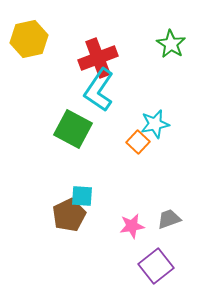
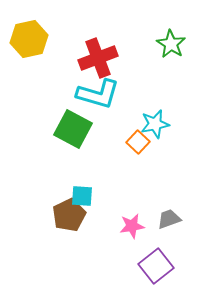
cyan L-shape: moved 1 px left, 4 px down; rotated 108 degrees counterclockwise
